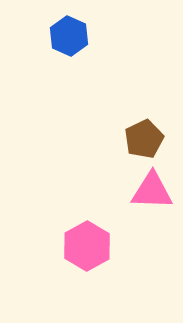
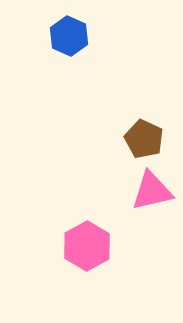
brown pentagon: rotated 21 degrees counterclockwise
pink triangle: rotated 15 degrees counterclockwise
